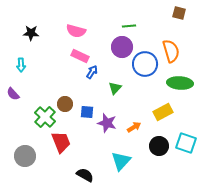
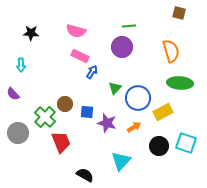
blue circle: moved 7 px left, 34 px down
gray circle: moved 7 px left, 23 px up
